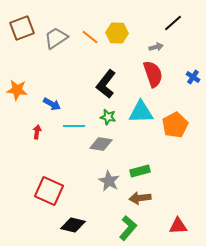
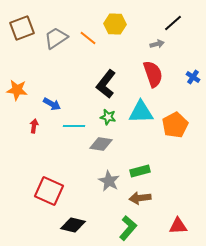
yellow hexagon: moved 2 px left, 9 px up
orange line: moved 2 px left, 1 px down
gray arrow: moved 1 px right, 3 px up
red arrow: moved 3 px left, 6 px up
